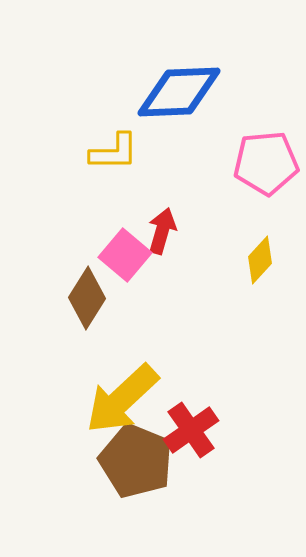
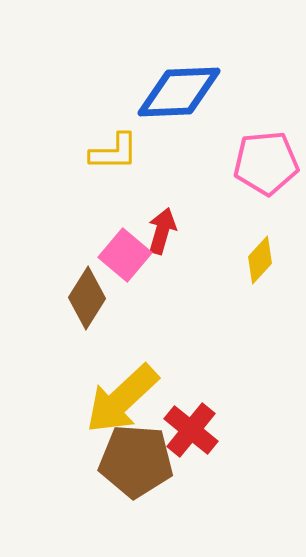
red cross: rotated 16 degrees counterclockwise
brown pentagon: rotated 18 degrees counterclockwise
